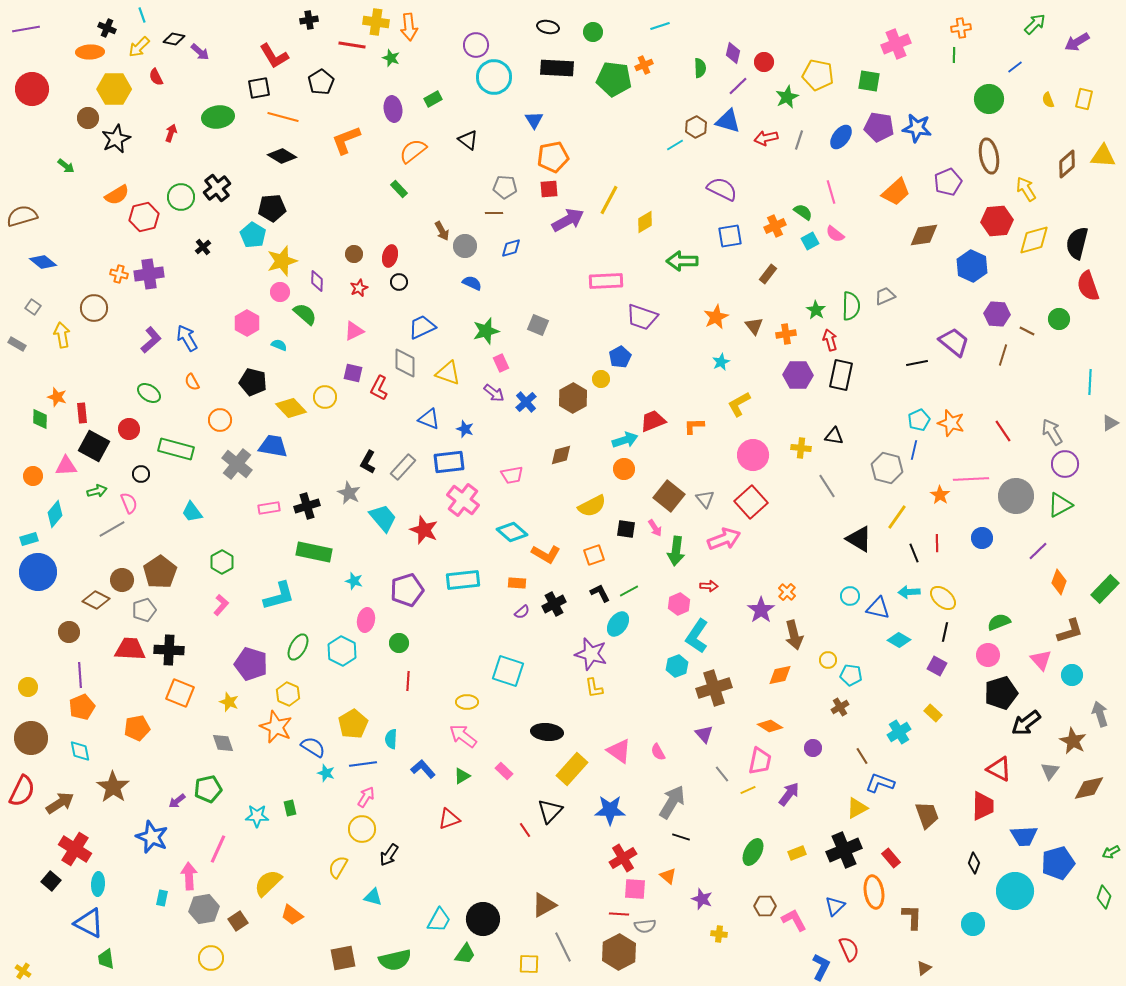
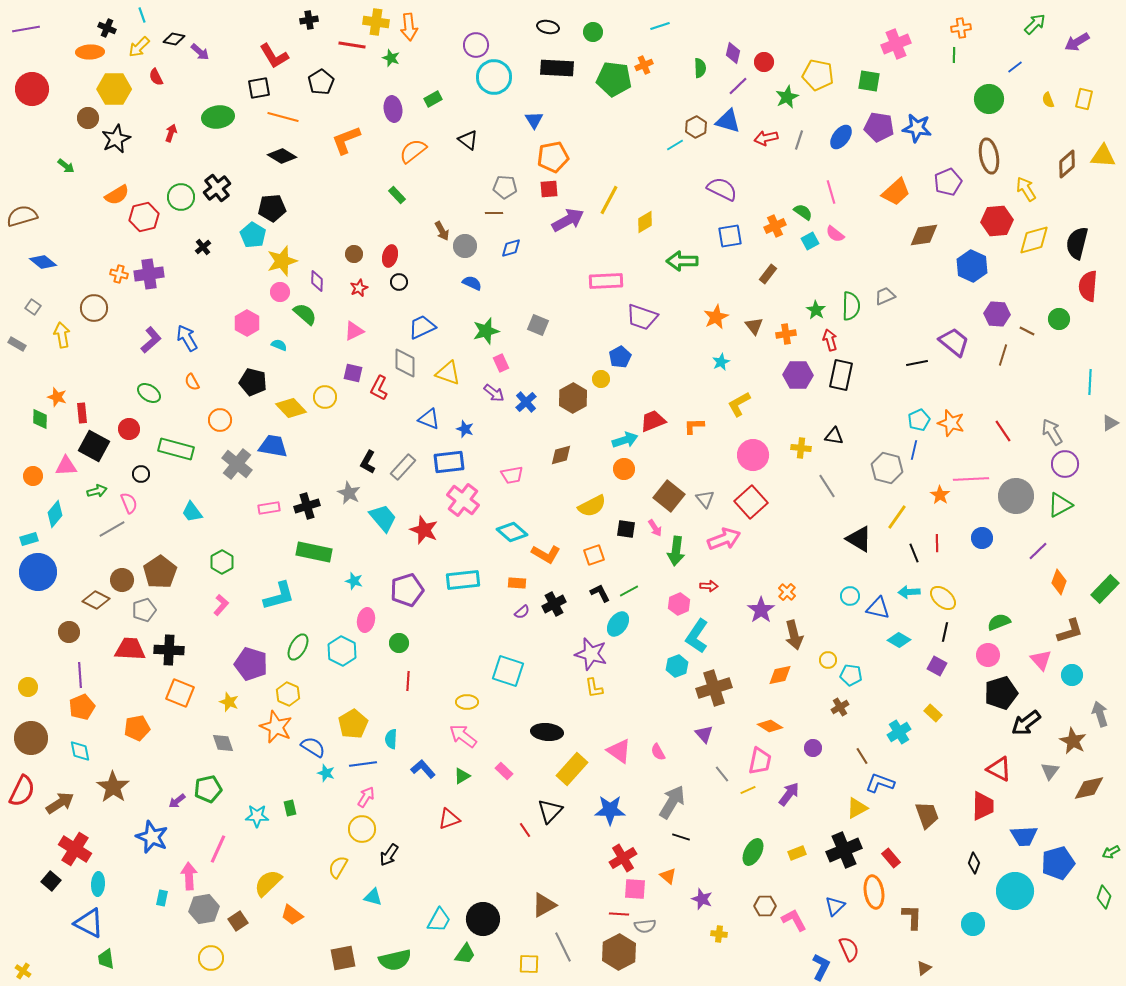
green rectangle at (399, 189): moved 2 px left, 6 px down
red semicircle at (1088, 286): rotated 24 degrees clockwise
